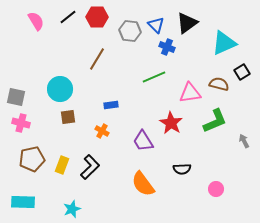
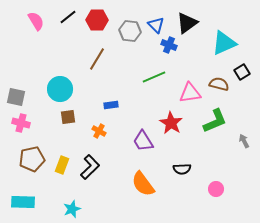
red hexagon: moved 3 px down
blue cross: moved 2 px right, 2 px up
orange cross: moved 3 px left
